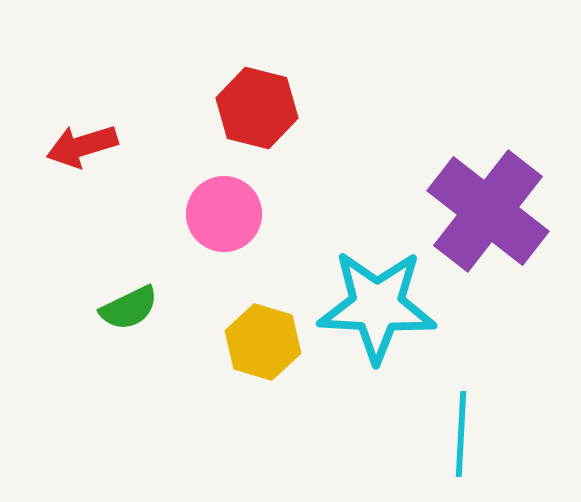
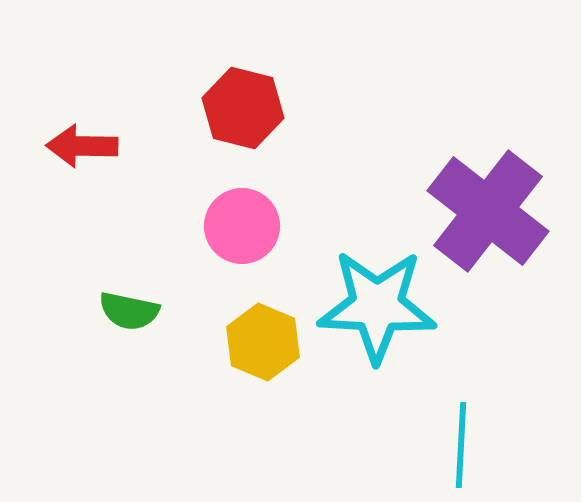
red hexagon: moved 14 px left
red arrow: rotated 18 degrees clockwise
pink circle: moved 18 px right, 12 px down
green semicircle: moved 3 px down; rotated 38 degrees clockwise
yellow hexagon: rotated 6 degrees clockwise
cyan line: moved 11 px down
